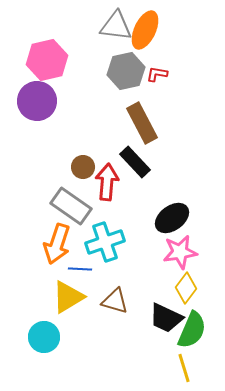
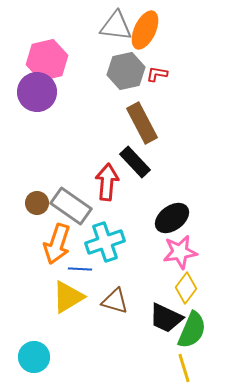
purple circle: moved 9 px up
brown circle: moved 46 px left, 36 px down
cyan circle: moved 10 px left, 20 px down
